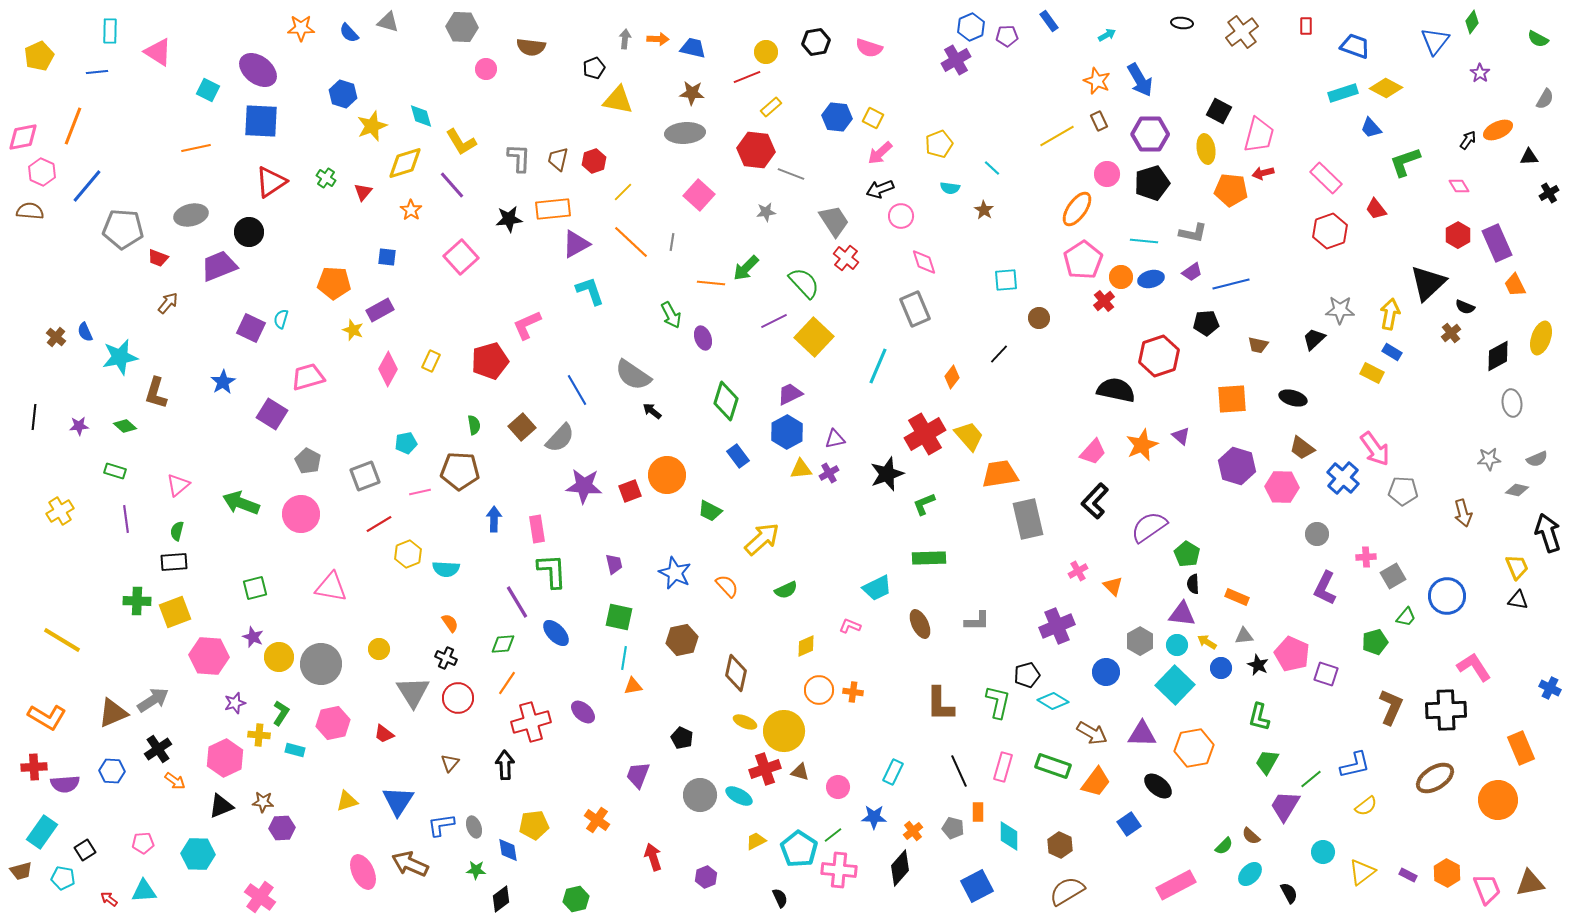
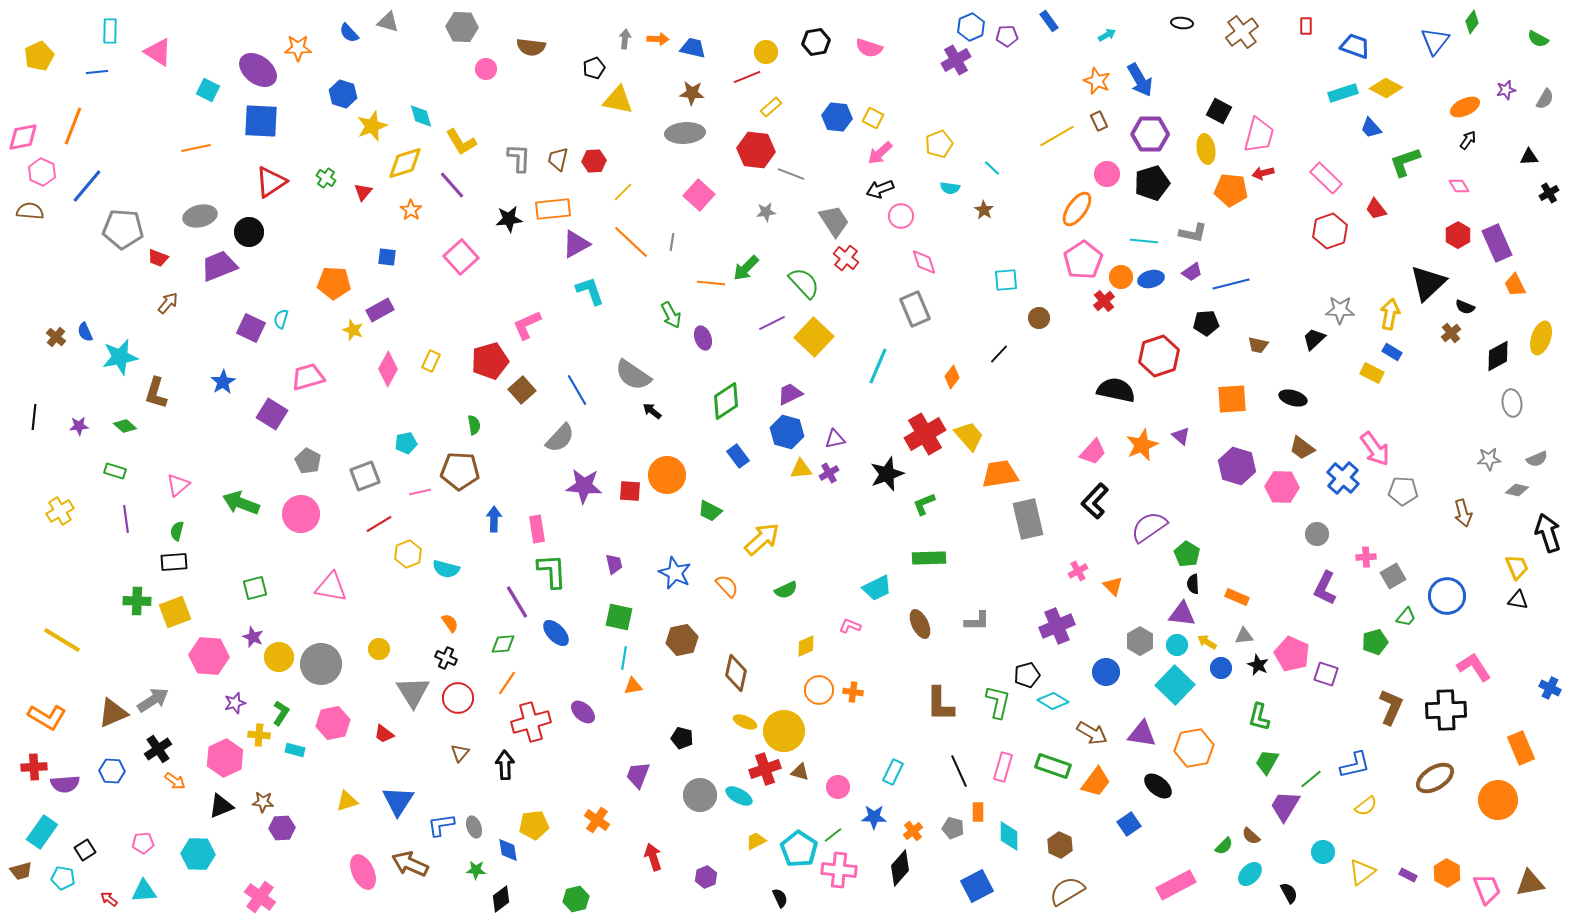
orange star at (301, 28): moved 3 px left, 20 px down
purple star at (1480, 73): moved 26 px right, 17 px down; rotated 24 degrees clockwise
orange ellipse at (1498, 130): moved 33 px left, 23 px up
red hexagon at (594, 161): rotated 15 degrees clockwise
gray ellipse at (191, 215): moved 9 px right, 1 px down
purple line at (774, 321): moved 2 px left, 2 px down
green diamond at (726, 401): rotated 39 degrees clockwise
brown square at (522, 427): moved 37 px up
blue hexagon at (787, 432): rotated 16 degrees counterclockwise
red square at (630, 491): rotated 25 degrees clockwise
cyan semicircle at (446, 569): rotated 12 degrees clockwise
purple triangle at (1142, 734): rotated 8 degrees clockwise
black pentagon at (682, 738): rotated 10 degrees counterclockwise
brown triangle at (450, 763): moved 10 px right, 10 px up
